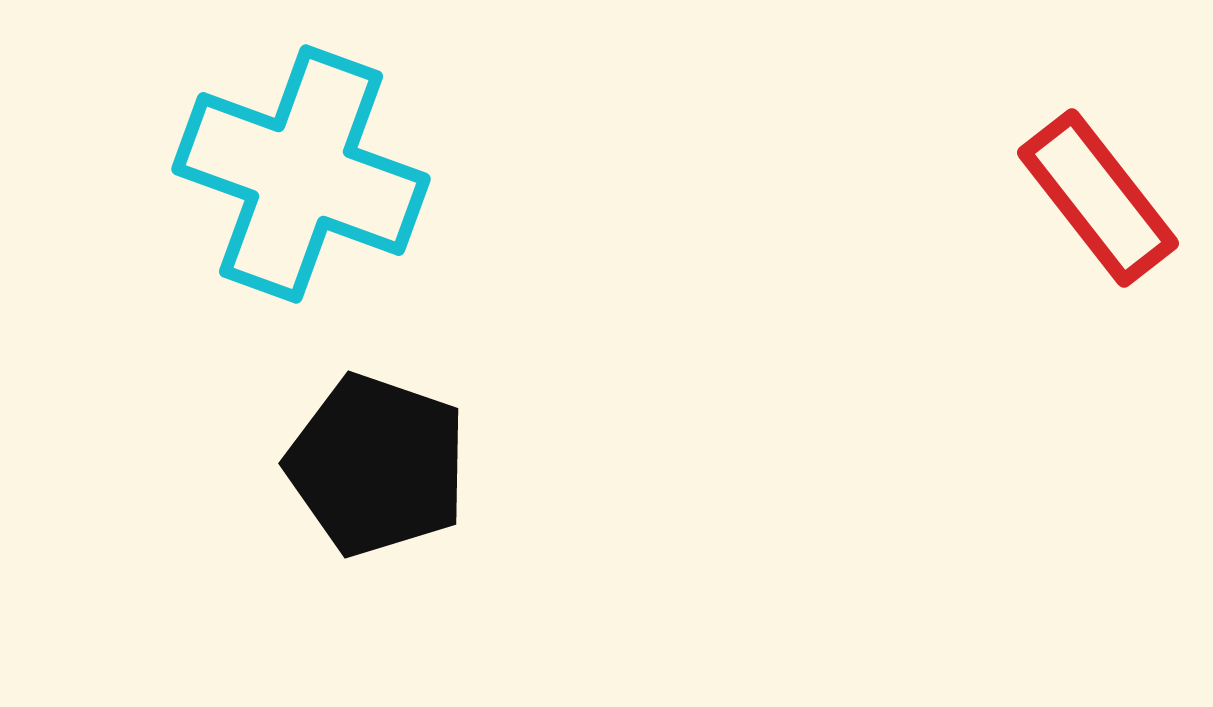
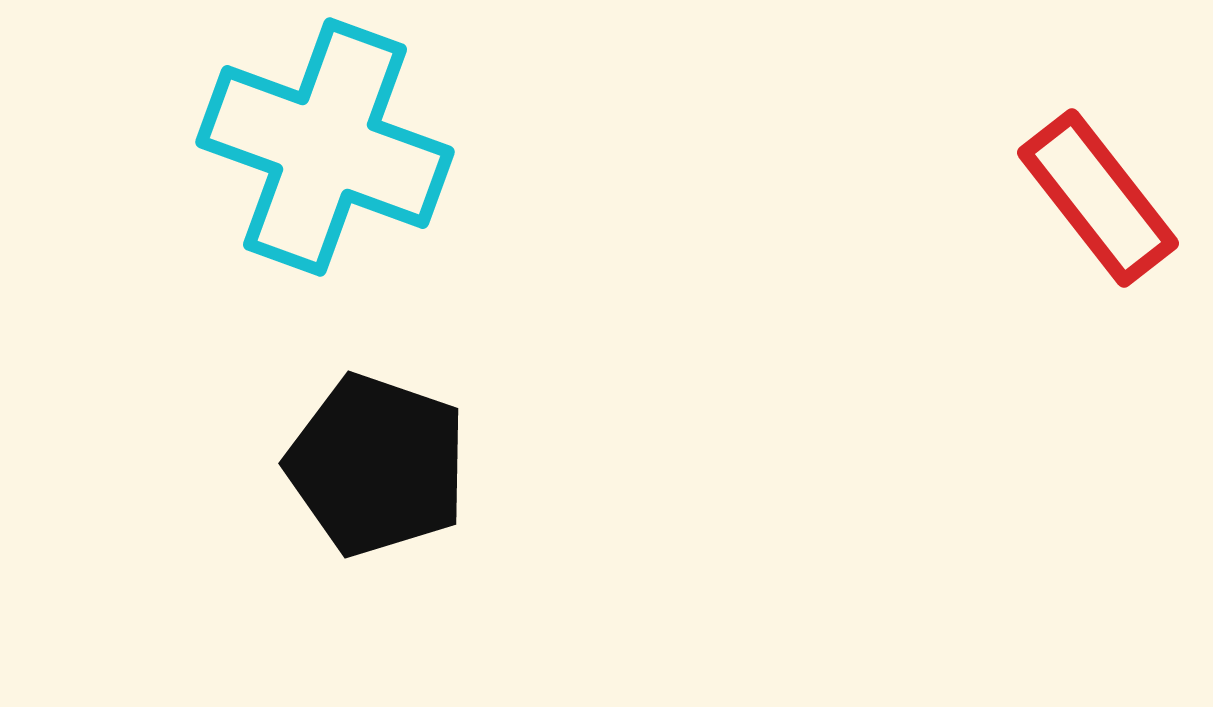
cyan cross: moved 24 px right, 27 px up
